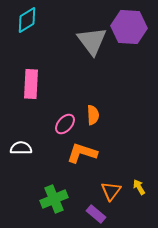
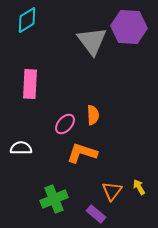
pink rectangle: moved 1 px left
orange triangle: moved 1 px right
